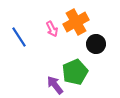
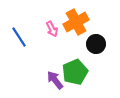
purple arrow: moved 5 px up
